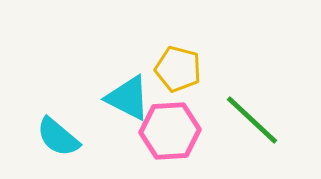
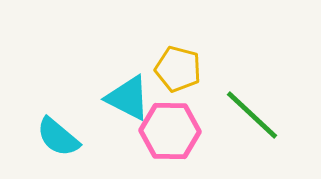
green line: moved 5 px up
pink hexagon: rotated 4 degrees clockwise
